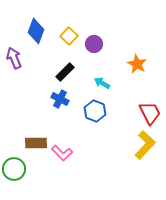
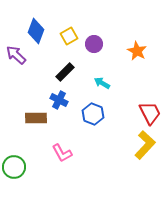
yellow square: rotated 18 degrees clockwise
purple arrow: moved 2 px right, 3 px up; rotated 25 degrees counterclockwise
orange star: moved 13 px up
blue cross: moved 1 px left, 1 px down
blue hexagon: moved 2 px left, 3 px down
brown rectangle: moved 25 px up
pink L-shape: rotated 15 degrees clockwise
green circle: moved 2 px up
